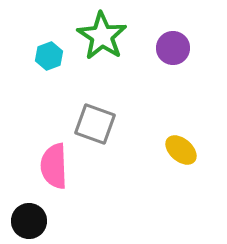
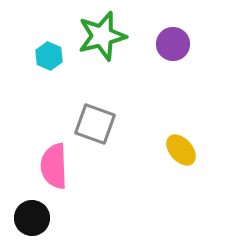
green star: rotated 24 degrees clockwise
purple circle: moved 4 px up
cyan hexagon: rotated 16 degrees counterclockwise
yellow ellipse: rotated 8 degrees clockwise
black circle: moved 3 px right, 3 px up
